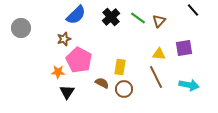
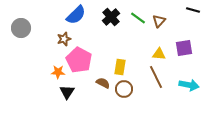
black line: rotated 32 degrees counterclockwise
brown semicircle: moved 1 px right
